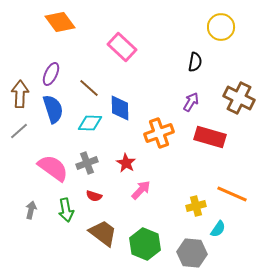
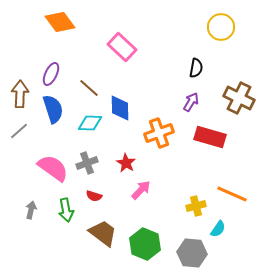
black semicircle: moved 1 px right, 6 px down
